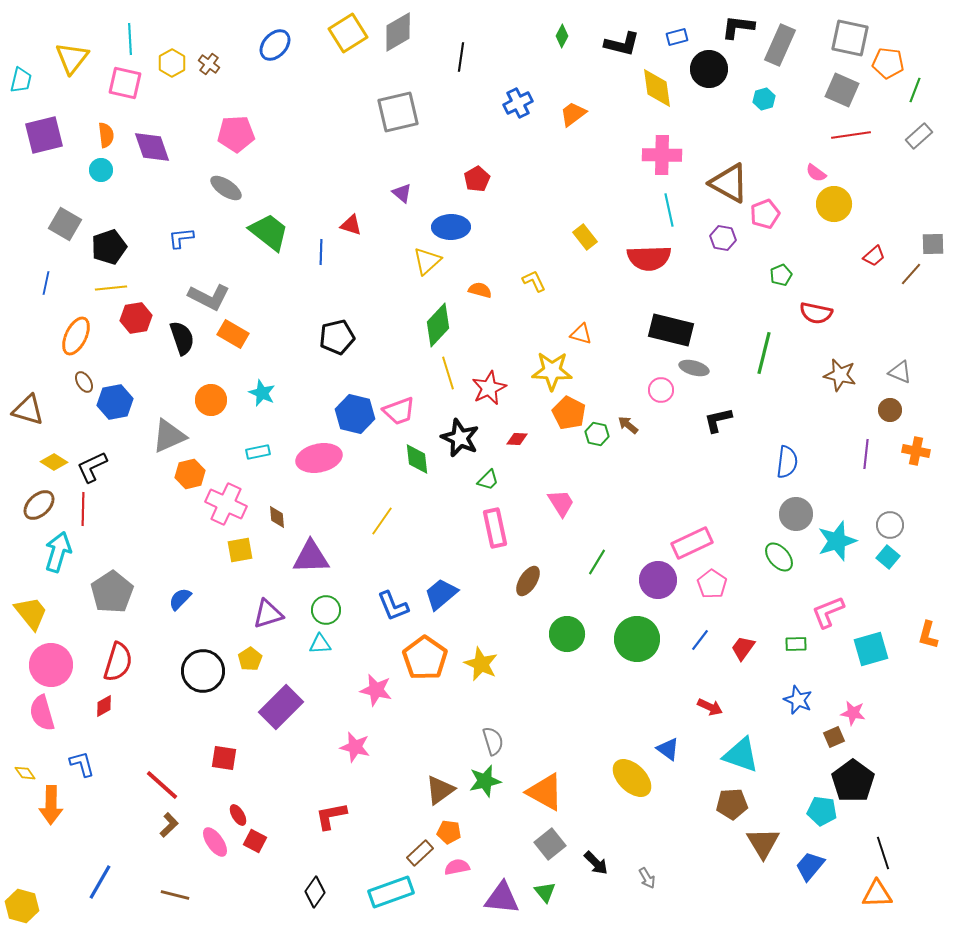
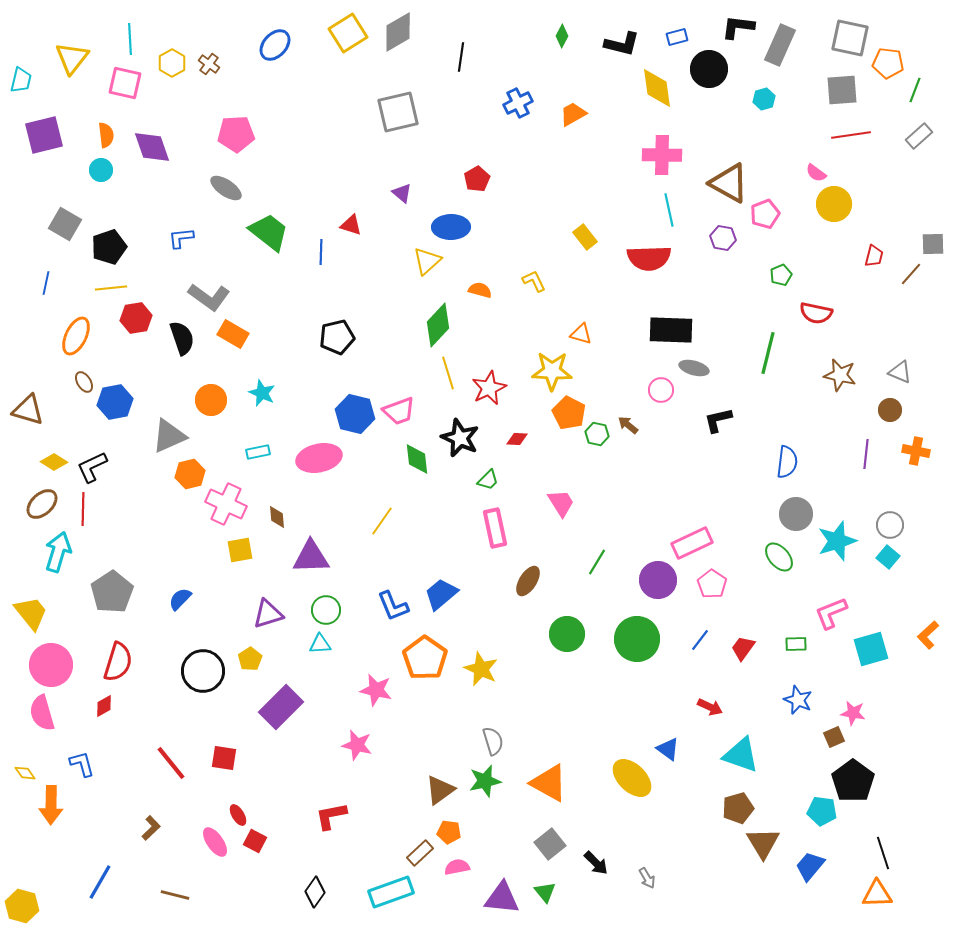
gray square at (842, 90): rotated 28 degrees counterclockwise
orange trapezoid at (573, 114): rotated 8 degrees clockwise
red trapezoid at (874, 256): rotated 35 degrees counterclockwise
gray L-shape at (209, 297): rotated 9 degrees clockwise
black rectangle at (671, 330): rotated 12 degrees counterclockwise
green line at (764, 353): moved 4 px right
brown ellipse at (39, 505): moved 3 px right, 1 px up
pink L-shape at (828, 612): moved 3 px right, 1 px down
orange L-shape at (928, 635): rotated 32 degrees clockwise
yellow star at (481, 664): moved 5 px down
pink star at (355, 747): moved 2 px right, 2 px up
red line at (162, 785): moved 9 px right, 22 px up; rotated 9 degrees clockwise
orange triangle at (545, 792): moved 4 px right, 9 px up
brown pentagon at (732, 804): moved 6 px right, 4 px down; rotated 12 degrees counterclockwise
brown L-shape at (169, 825): moved 18 px left, 3 px down
